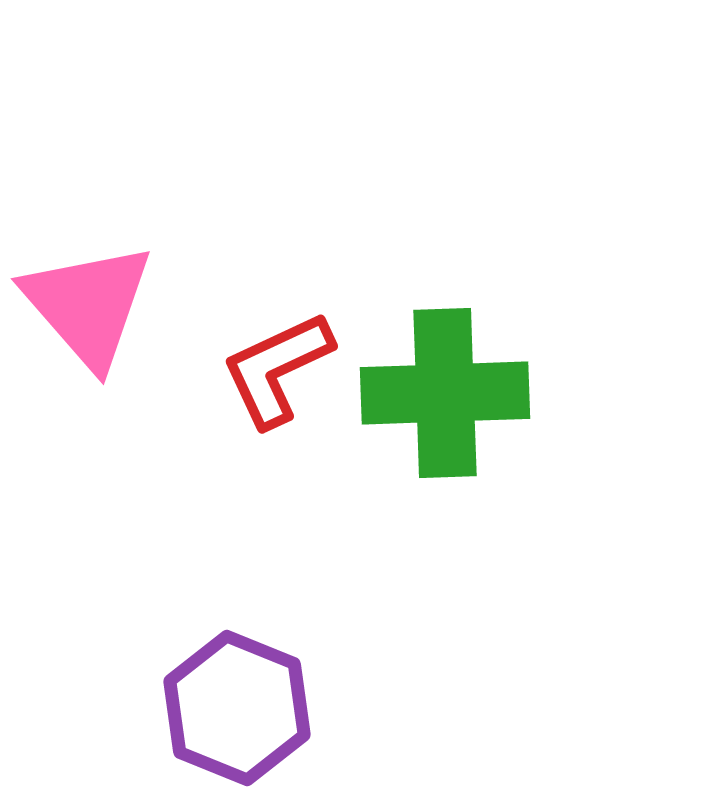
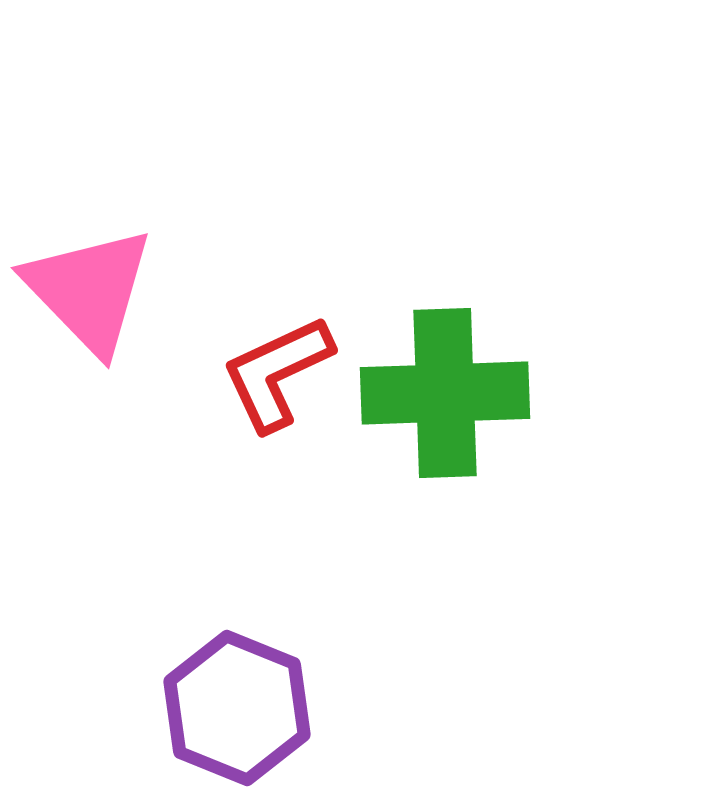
pink triangle: moved 1 px right, 15 px up; rotated 3 degrees counterclockwise
red L-shape: moved 4 px down
